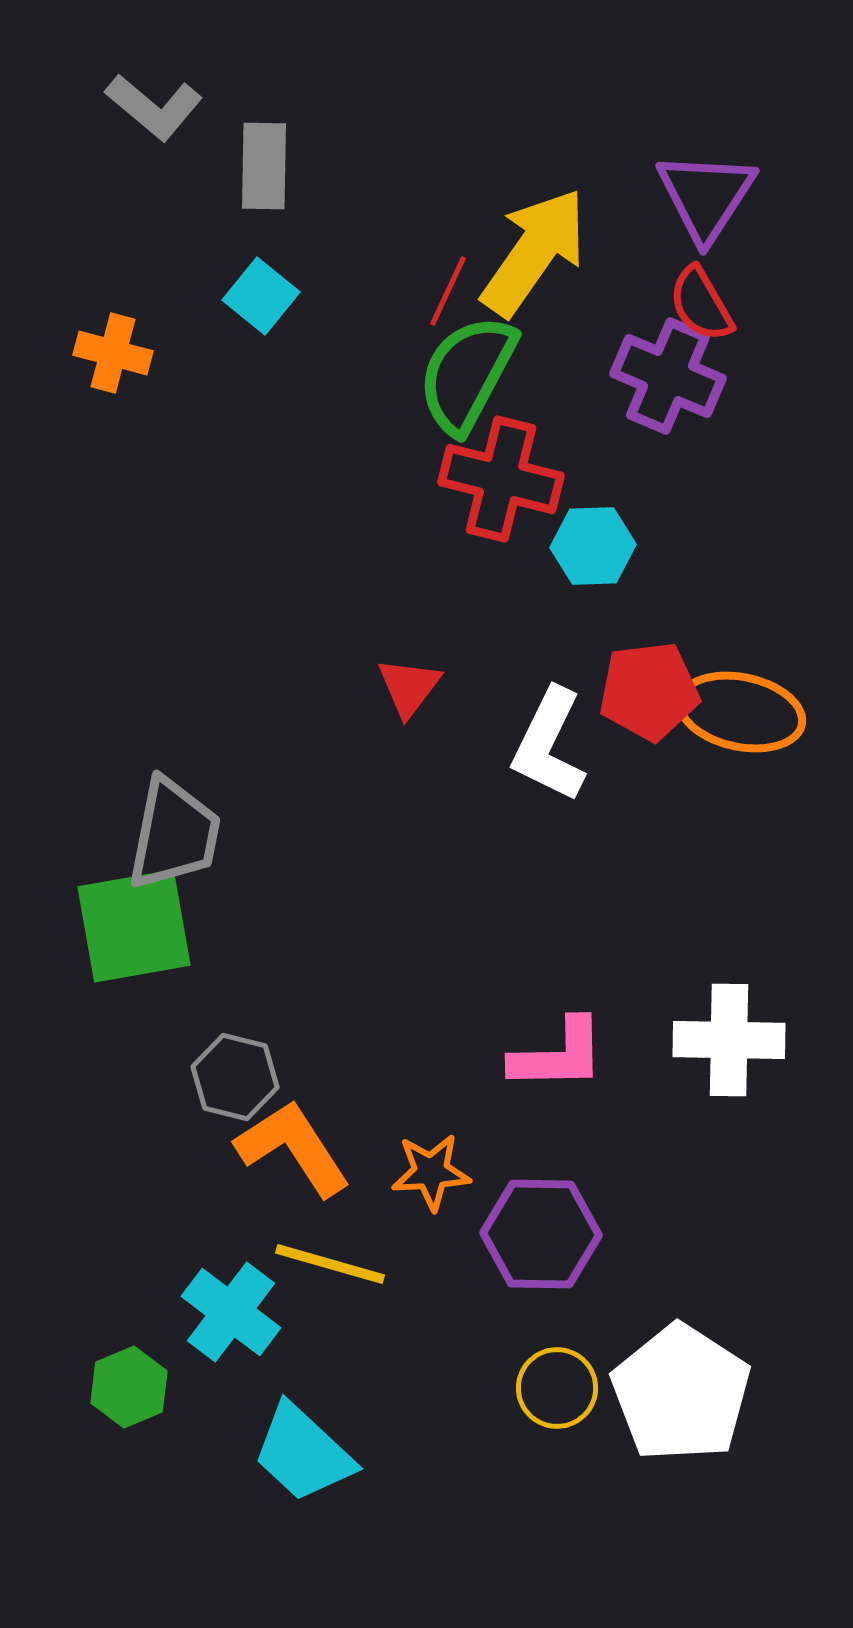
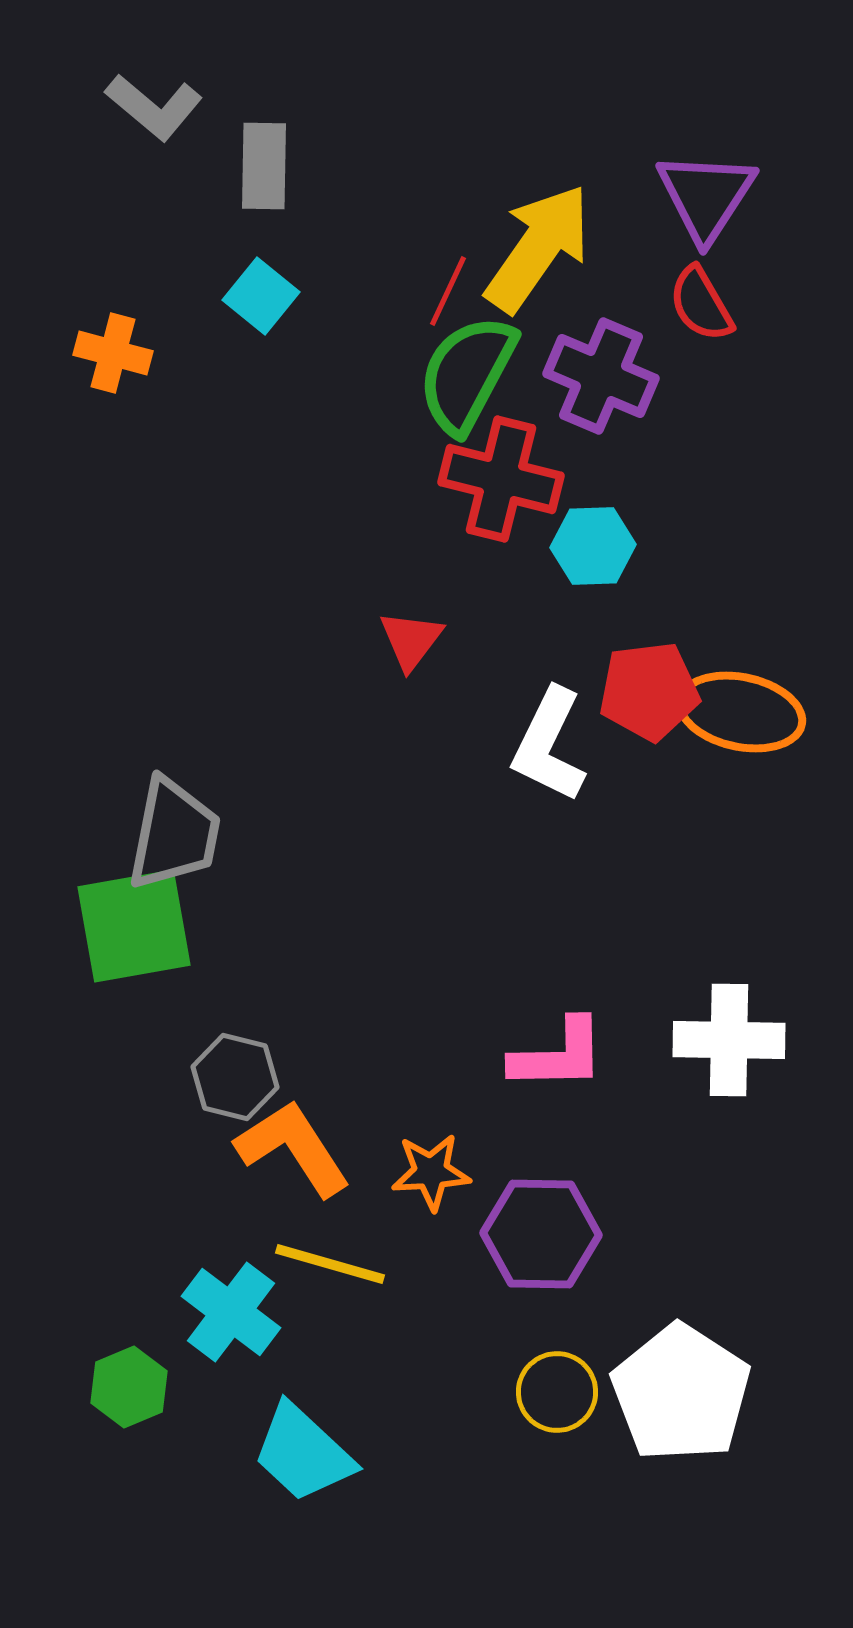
yellow arrow: moved 4 px right, 4 px up
purple cross: moved 67 px left
red triangle: moved 2 px right, 47 px up
yellow circle: moved 4 px down
